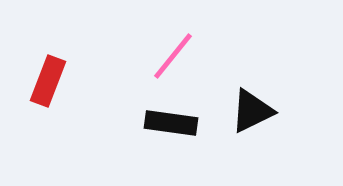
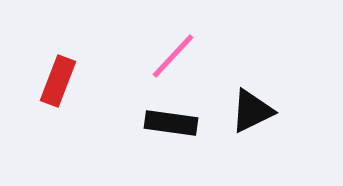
pink line: rotated 4 degrees clockwise
red rectangle: moved 10 px right
